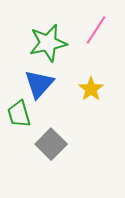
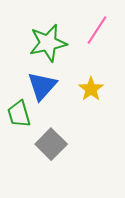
pink line: moved 1 px right
blue triangle: moved 3 px right, 2 px down
